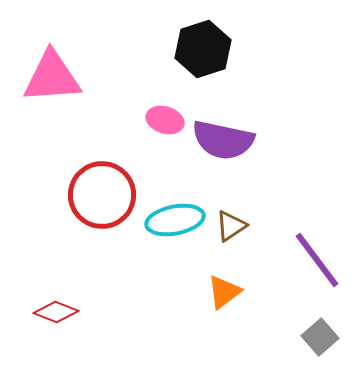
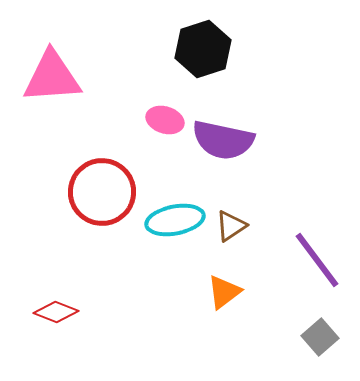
red circle: moved 3 px up
